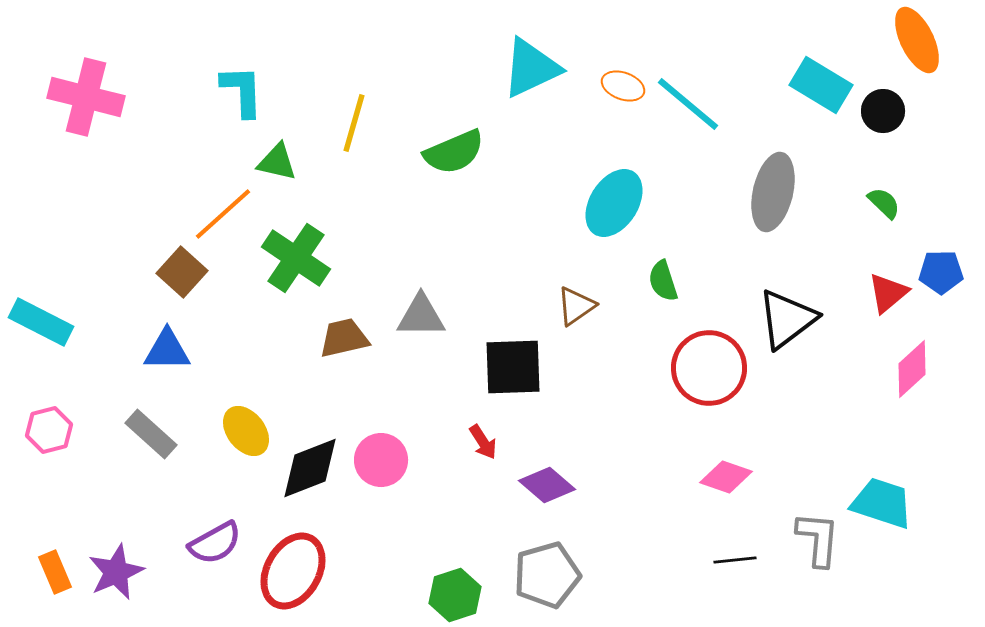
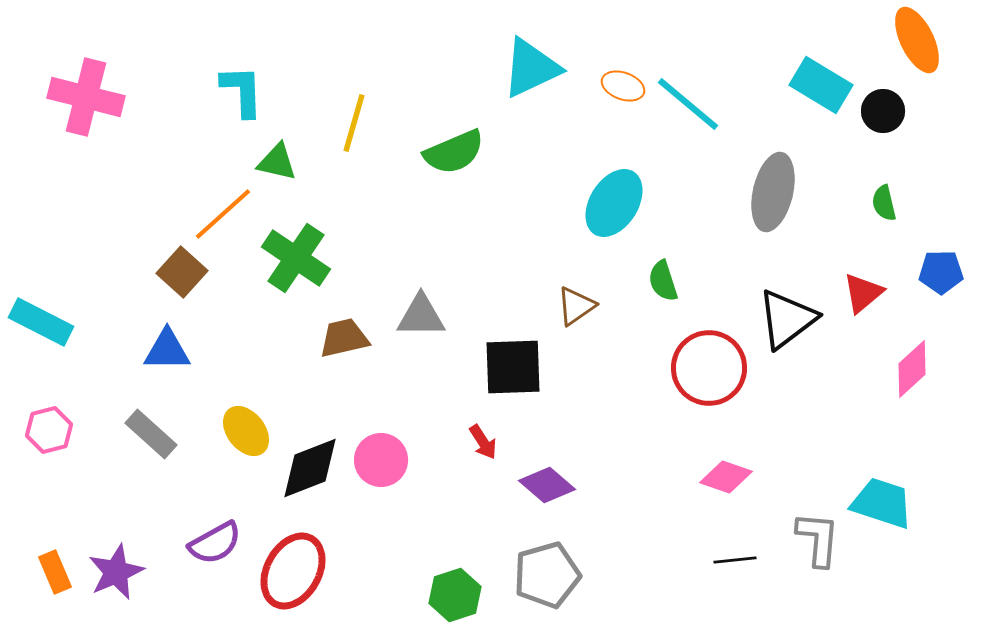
green semicircle at (884, 203): rotated 147 degrees counterclockwise
red triangle at (888, 293): moved 25 px left
